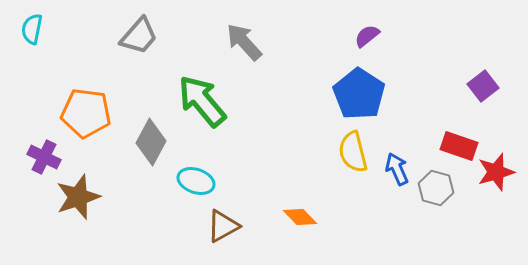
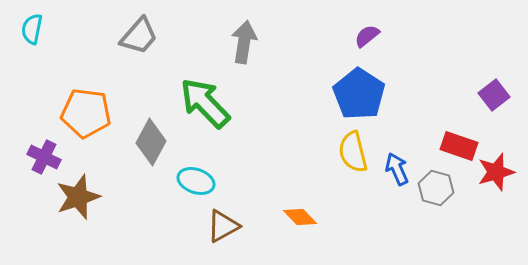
gray arrow: rotated 51 degrees clockwise
purple square: moved 11 px right, 9 px down
green arrow: moved 3 px right, 2 px down; rotated 4 degrees counterclockwise
